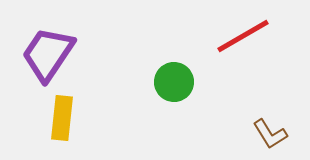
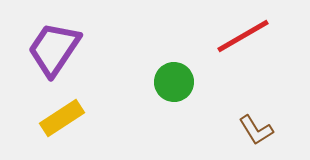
purple trapezoid: moved 6 px right, 5 px up
yellow rectangle: rotated 51 degrees clockwise
brown L-shape: moved 14 px left, 4 px up
